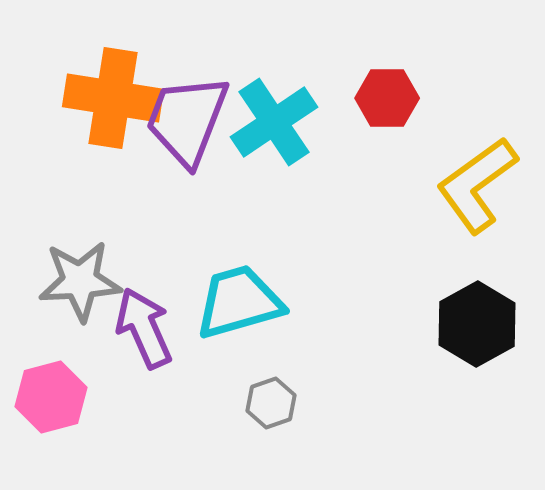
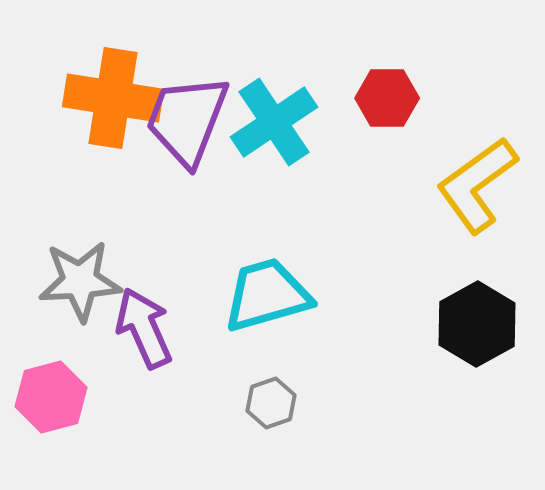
cyan trapezoid: moved 28 px right, 7 px up
